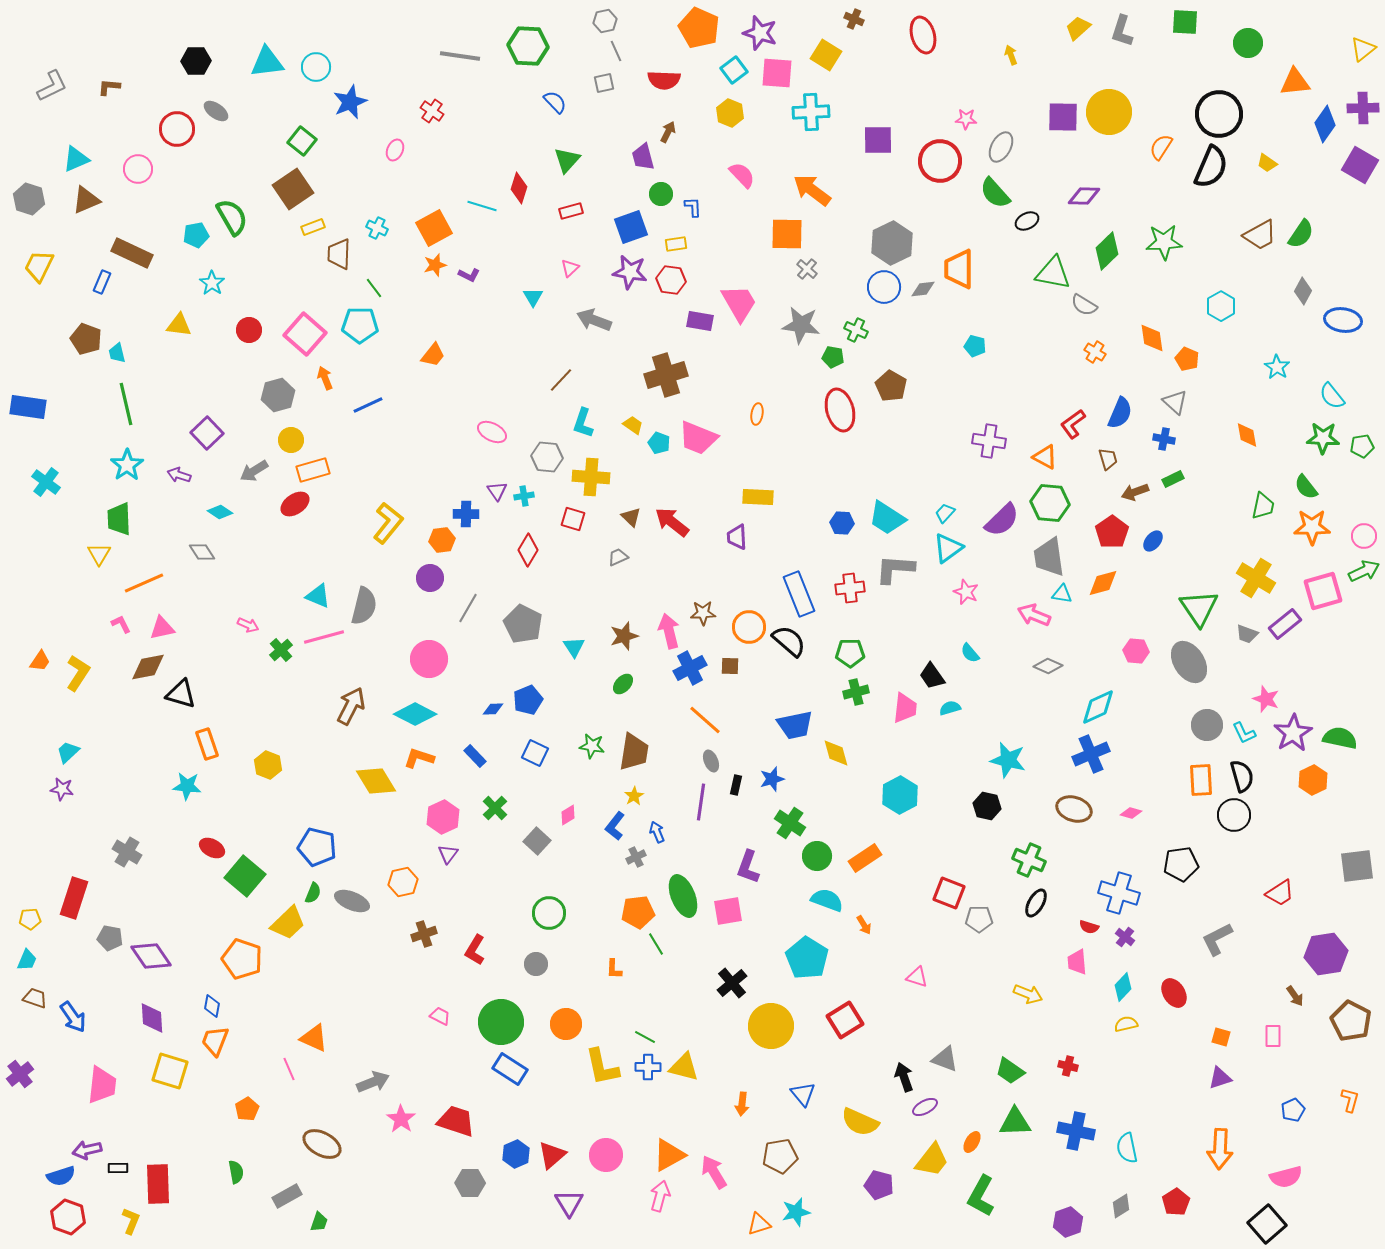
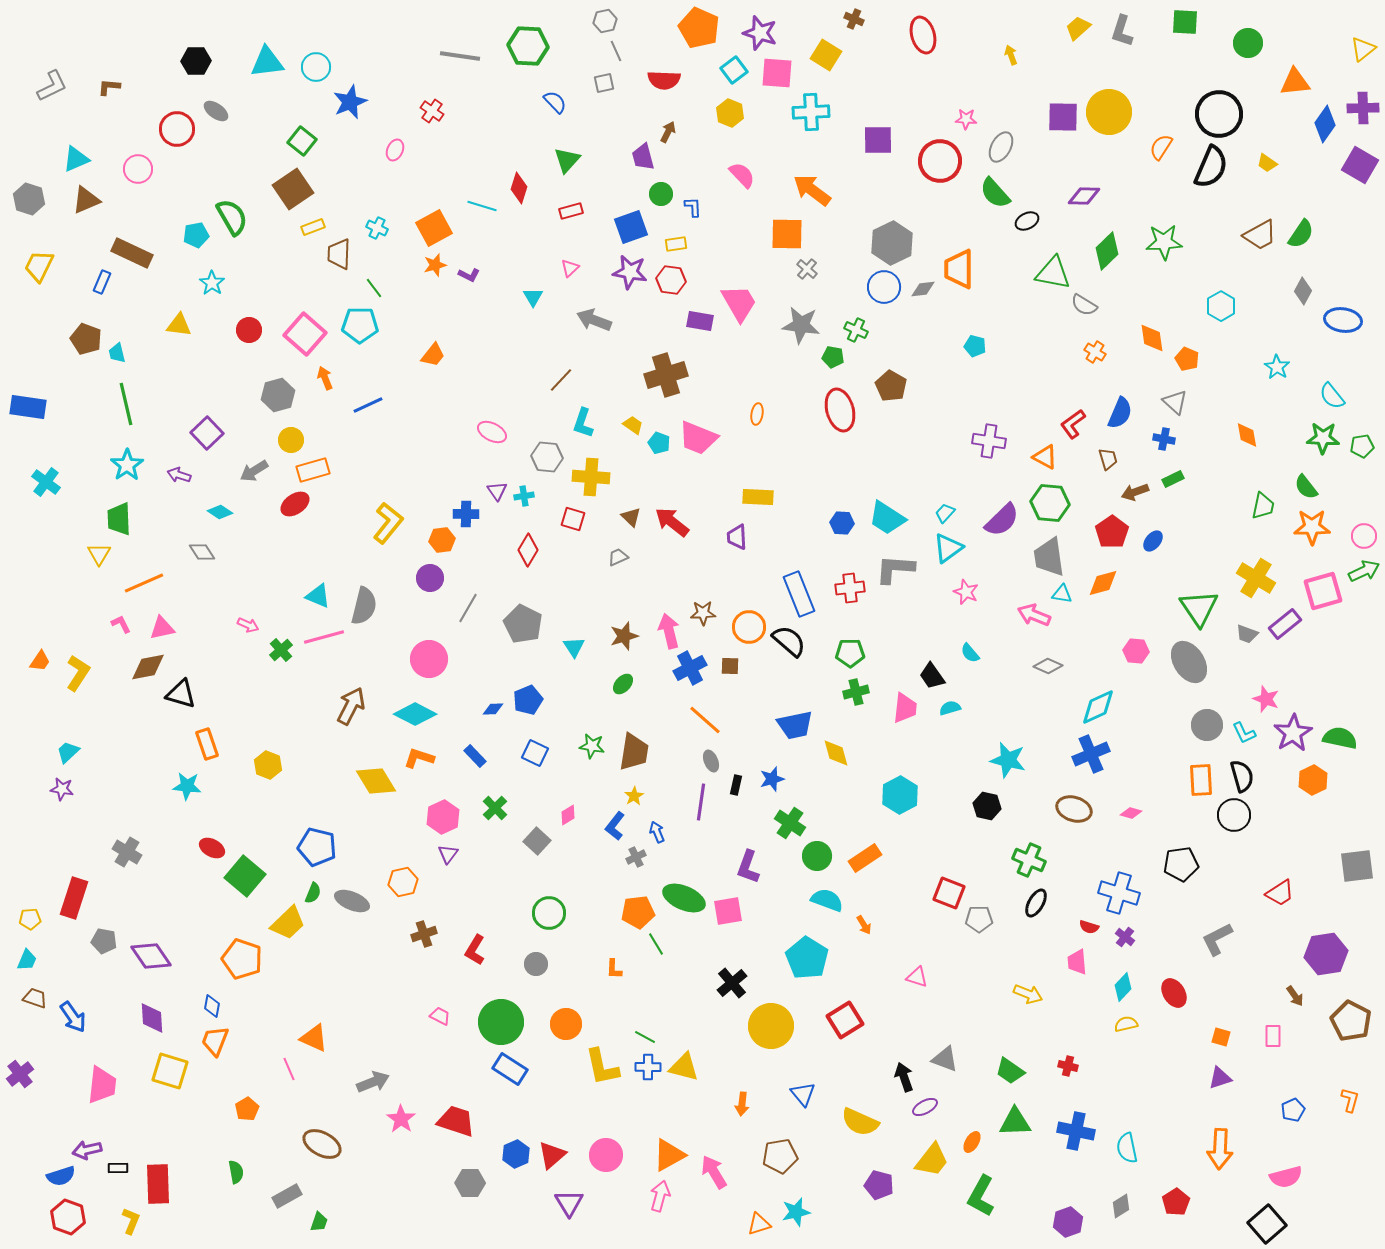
green ellipse at (683, 896): moved 1 px right, 2 px down; rotated 45 degrees counterclockwise
gray pentagon at (110, 938): moved 6 px left, 3 px down
